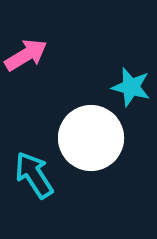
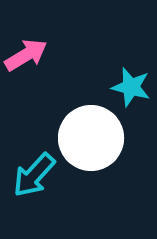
cyan arrow: rotated 105 degrees counterclockwise
